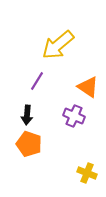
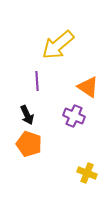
purple line: rotated 36 degrees counterclockwise
black arrow: rotated 30 degrees counterclockwise
